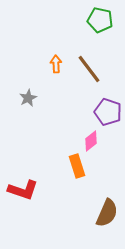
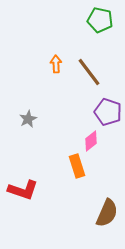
brown line: moved 3 px down
gray star: moved 21 px down
